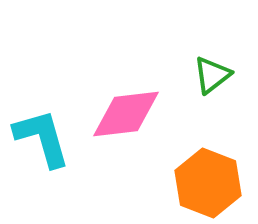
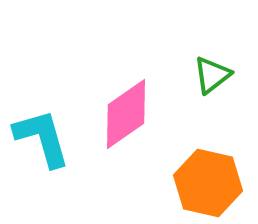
pink diamond: rotated 28 degrees counterclockwise
orange hexagon: rotated 8 degrees counterclockwise
